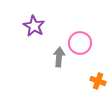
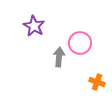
orange cross: moved 1 px left, 1 px down
